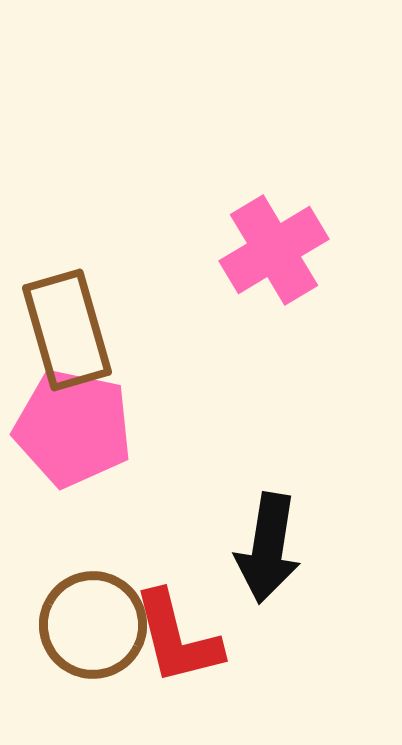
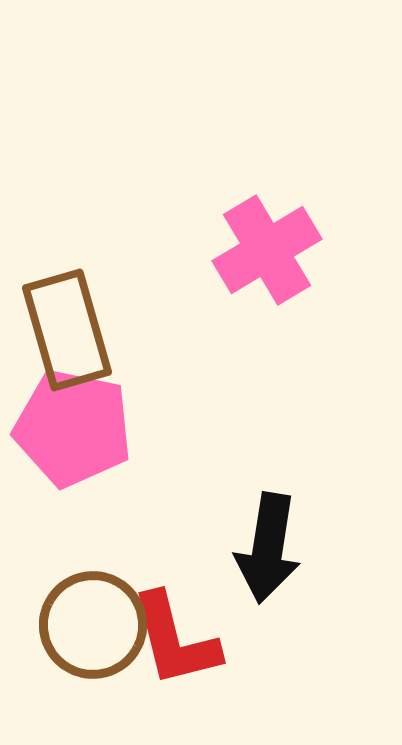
pink cross: moved 7 px left
red L-shape: moved 2 px left, 2 px down
